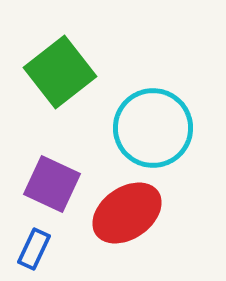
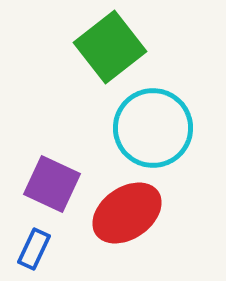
green square: moved 50 px right, 25 px up
